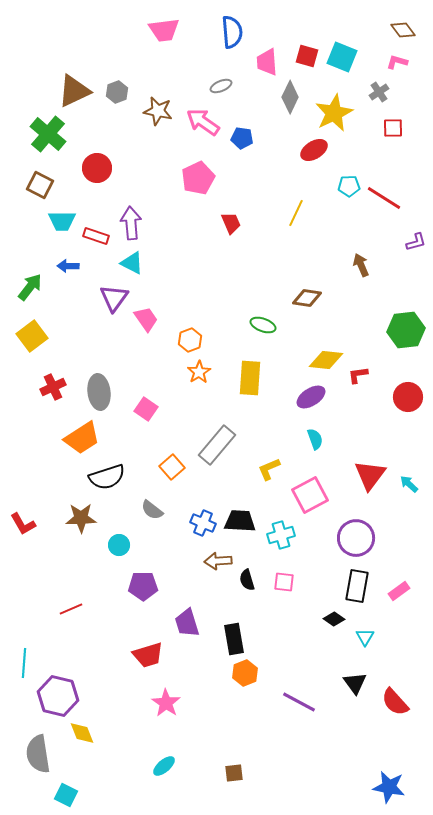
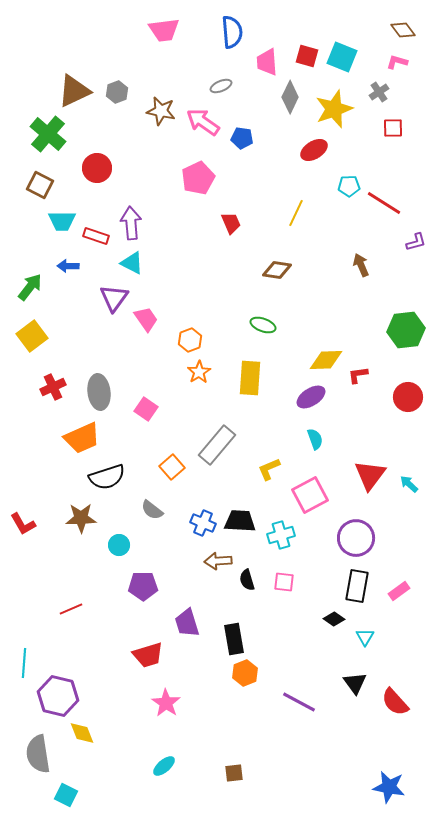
brown star at (158, 111): moved 3 px right
yellow star at (334, 113): moved 4 px up; rotated 6 degrees clockwise
red line at (384, 198): moved 5 px down
brown diamond at (307, 298): moved 30 px left, 28 px up
yellow diamond at (326, 360): rotated 8 degrees counterclockwise
orange trapezoid at (82, 438): rotated 9 degrees clockwise
